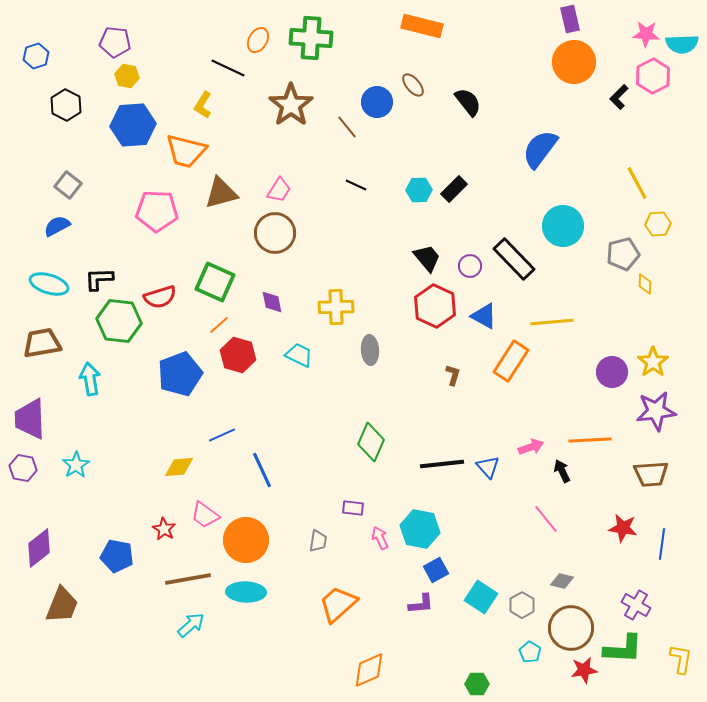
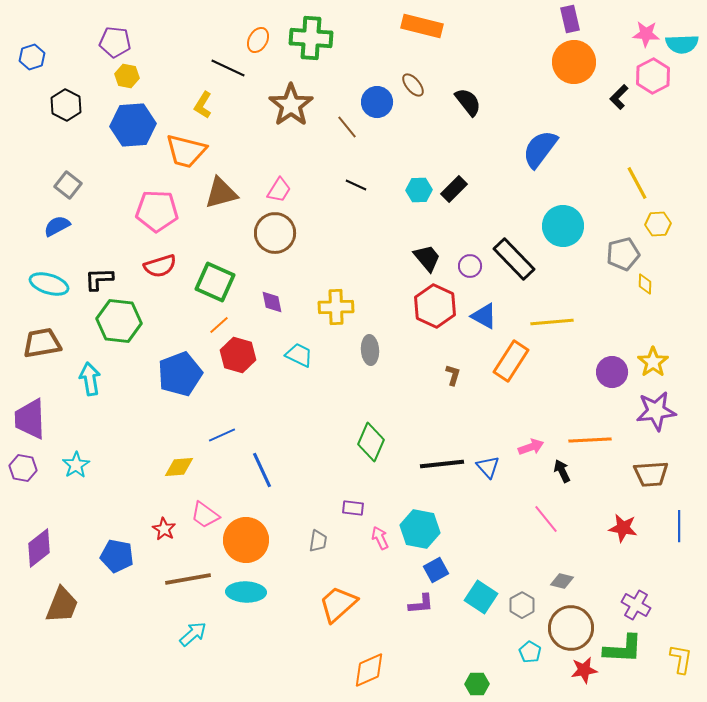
blue hexagon at (36, 56): moved 4 px left, 1 px down
red semicircle at (160, 297): moved 31 px up
blue line at (662, 544): moved 17 px right, 18 px up; rotated 8 degrees counterclockwise
cyan arrow at (191, 625): moved 2 px right, 9 px down
